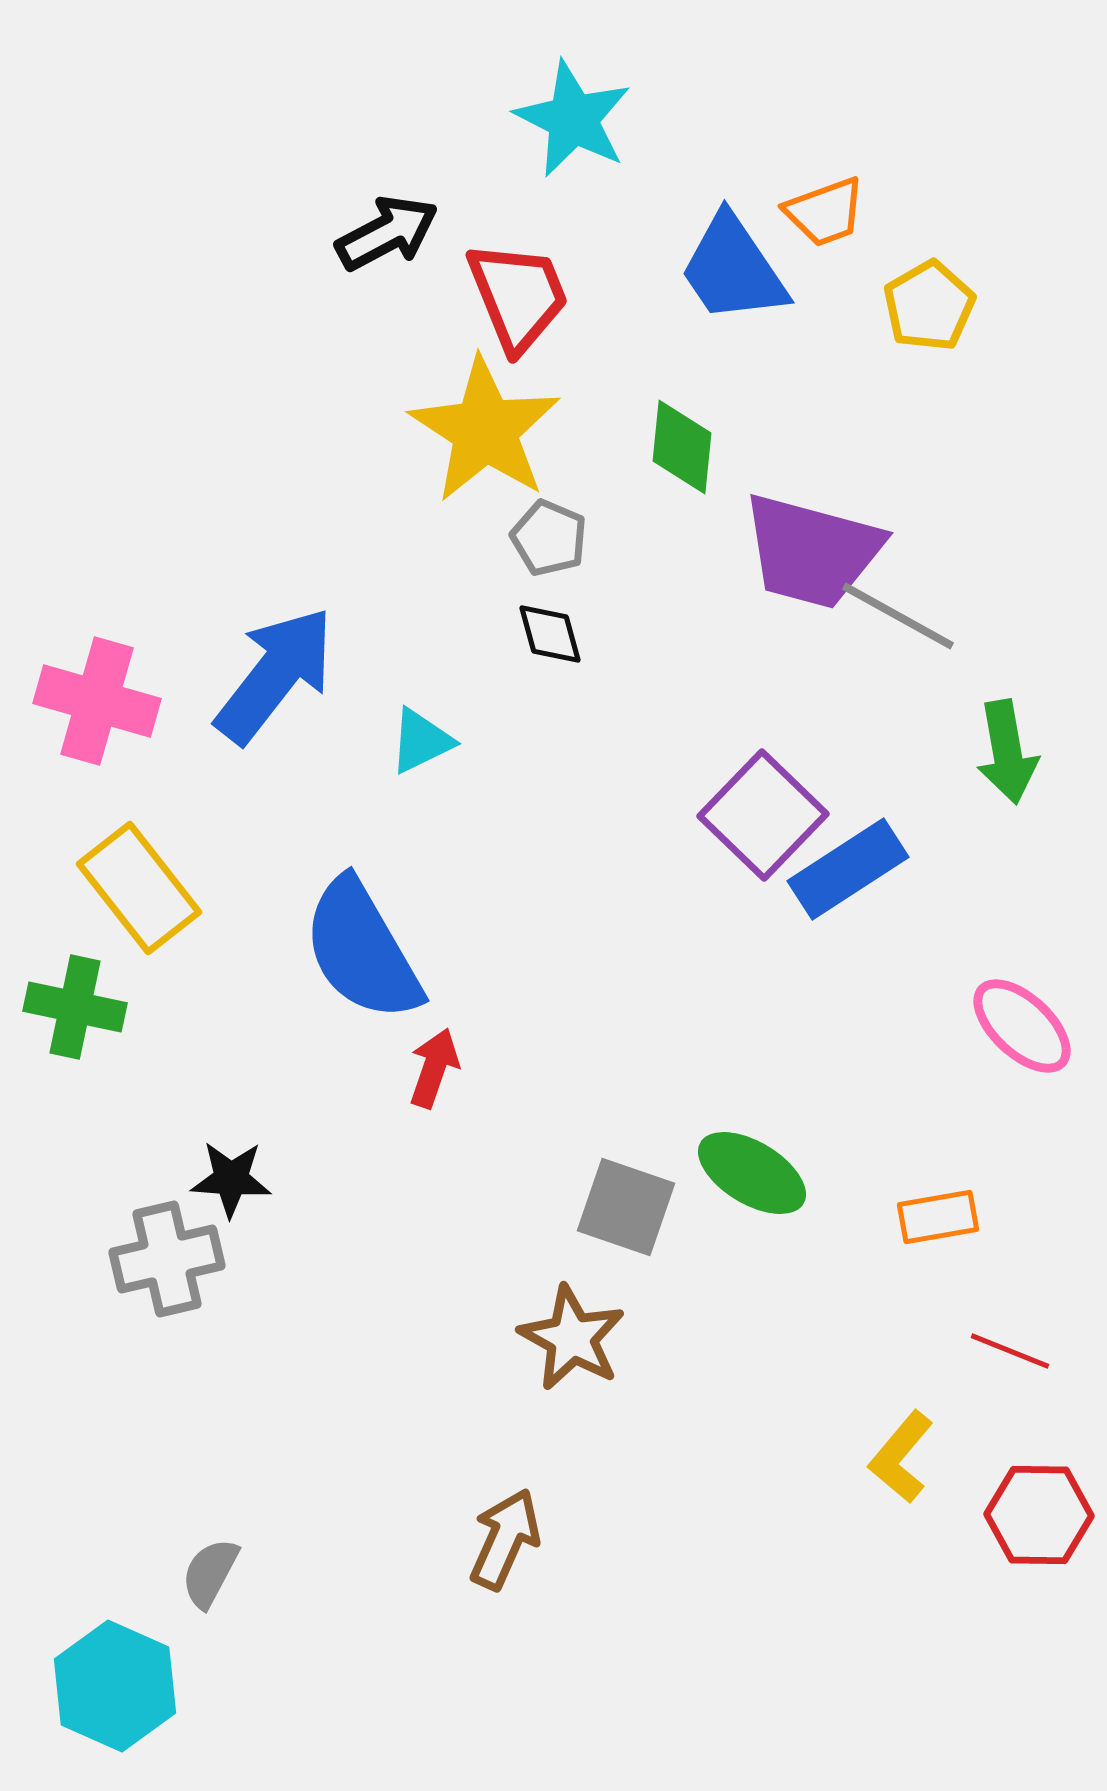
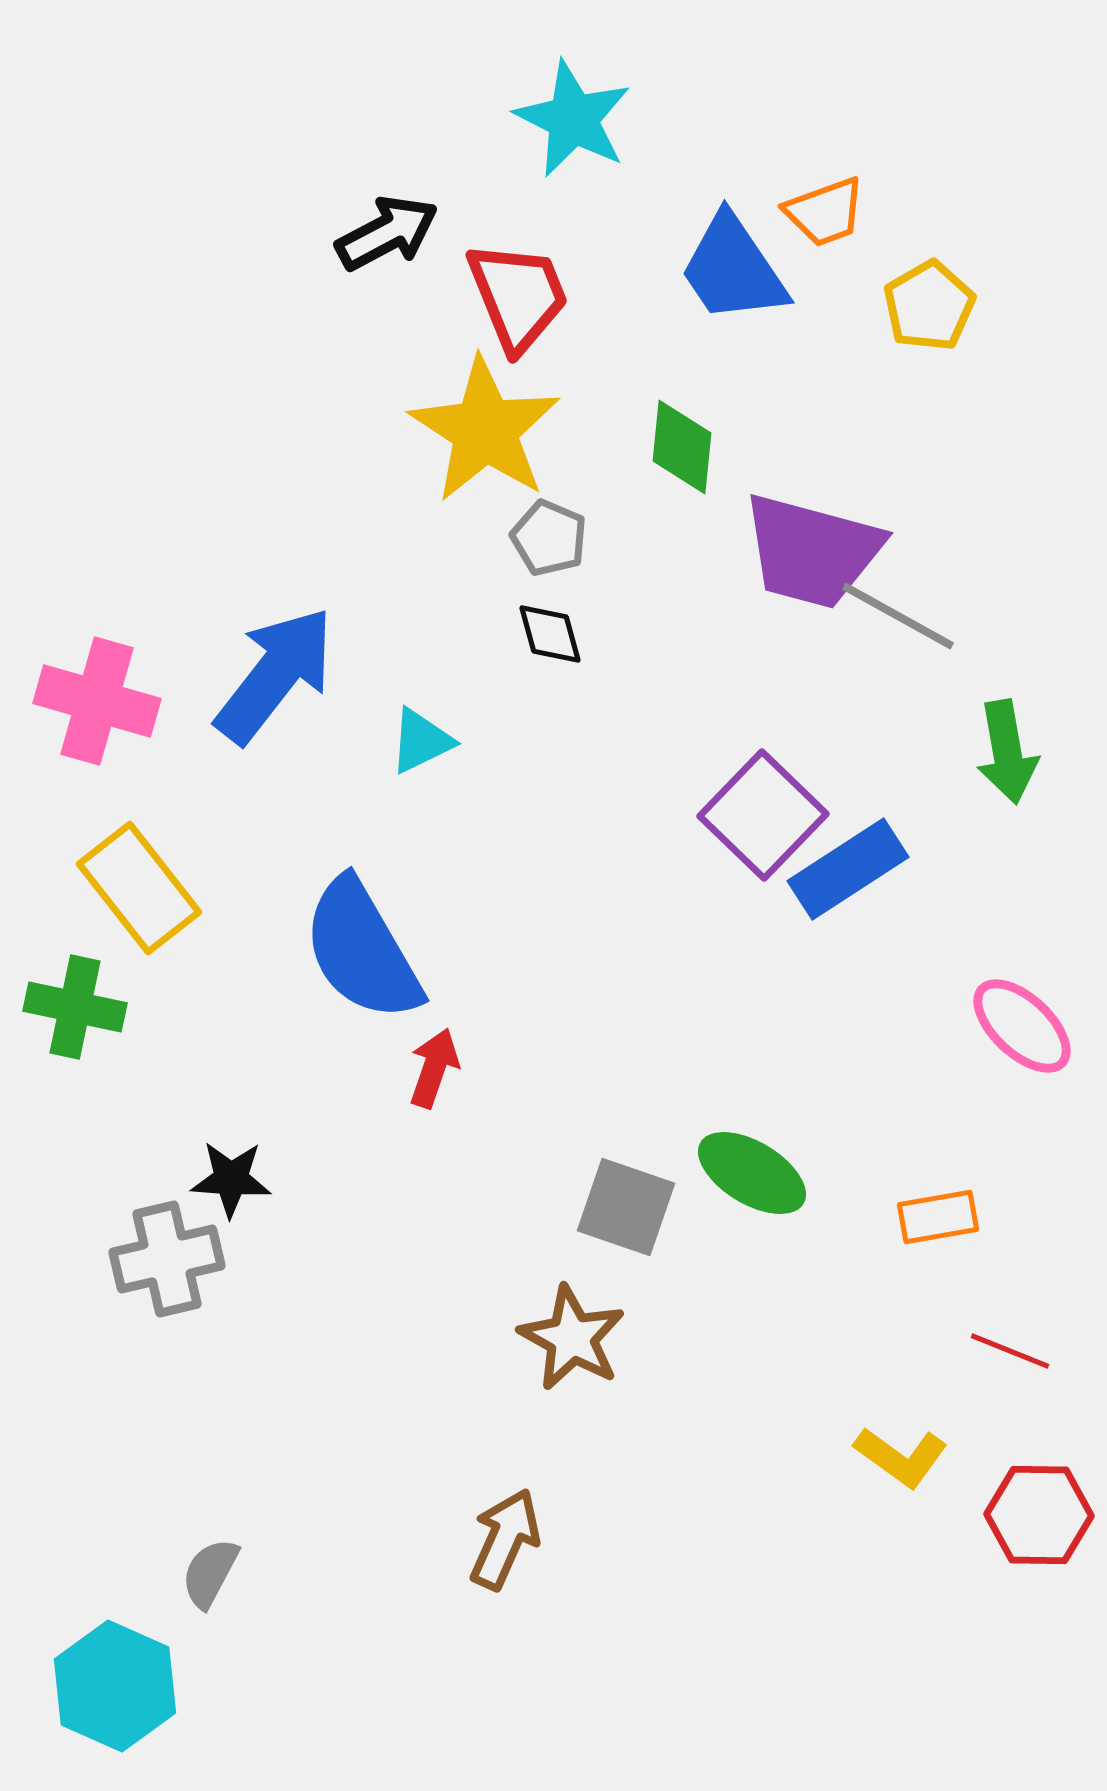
yellow L-shape: rotated 94 degrees counterclockwise
